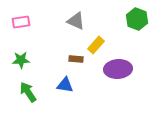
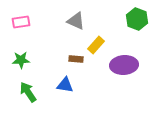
purple ellipse: moved 6 px right, 4 px up
